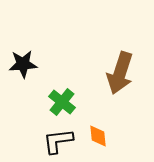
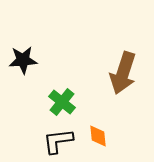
black star: moved 4 px up
brown arrow: moved 3 px right
